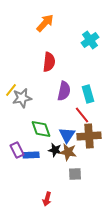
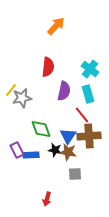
orange arrow: moved 11 px right, 3 px down
cyan cross: moved 29 px down; rotated 18 degrees counterclockwise
red semicircle: moved 1 px left, 5 px down
blue triangle: moved 1 px right, 1 px down
